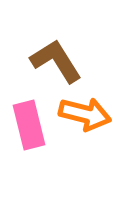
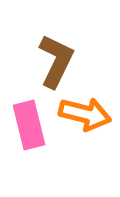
brown L-shape: rotated 58 degrees clockwise
